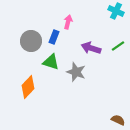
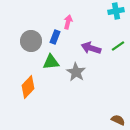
cyan cross: rotated 35 degrees counterclockwise
blue rectangle: moved 1 px right
green triangle: rotated 24 degrees counterclockwise
gray star: rotated 12 degrees clockwise
